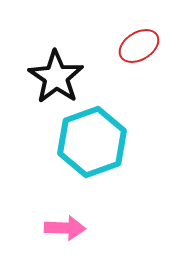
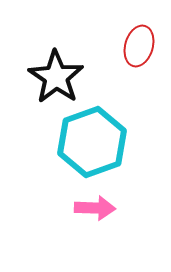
red ellipse: rotated 42 degrees counterclockwise
pink arrow: moved 30 px right, 20 px up
